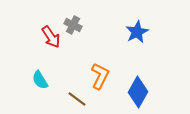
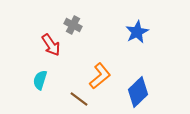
red arrow: moved 8 px down
orange L-shape: rotated 24 degrees clockwise
cyan semicircle: rotated 48 degrees clockwise
blue diamond: rotated 16 degrees clockwise
brown line: moved 2 px right
